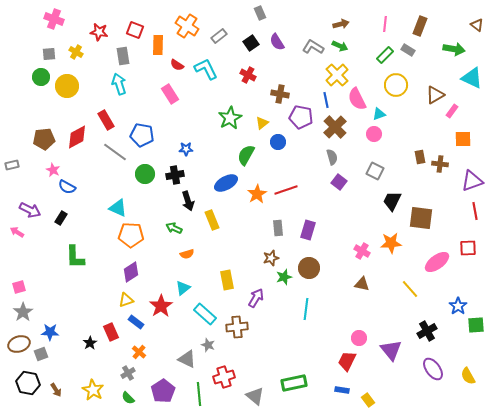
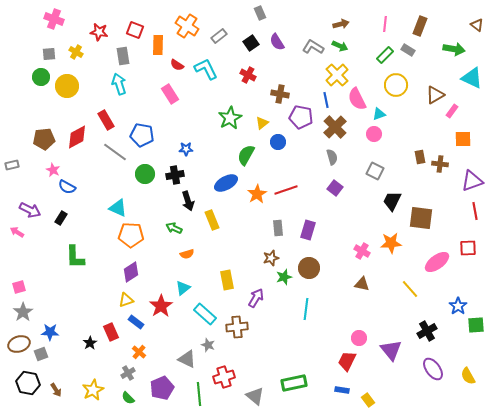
purple square at (339, 182): moved 4 px left, 6 px down
yellow star at (93, 390): rotated 15 degrees clockwise
purple pentagon at (163, 391): moved 1 px left, 3 px up; rotated 10 degrees clockwise
